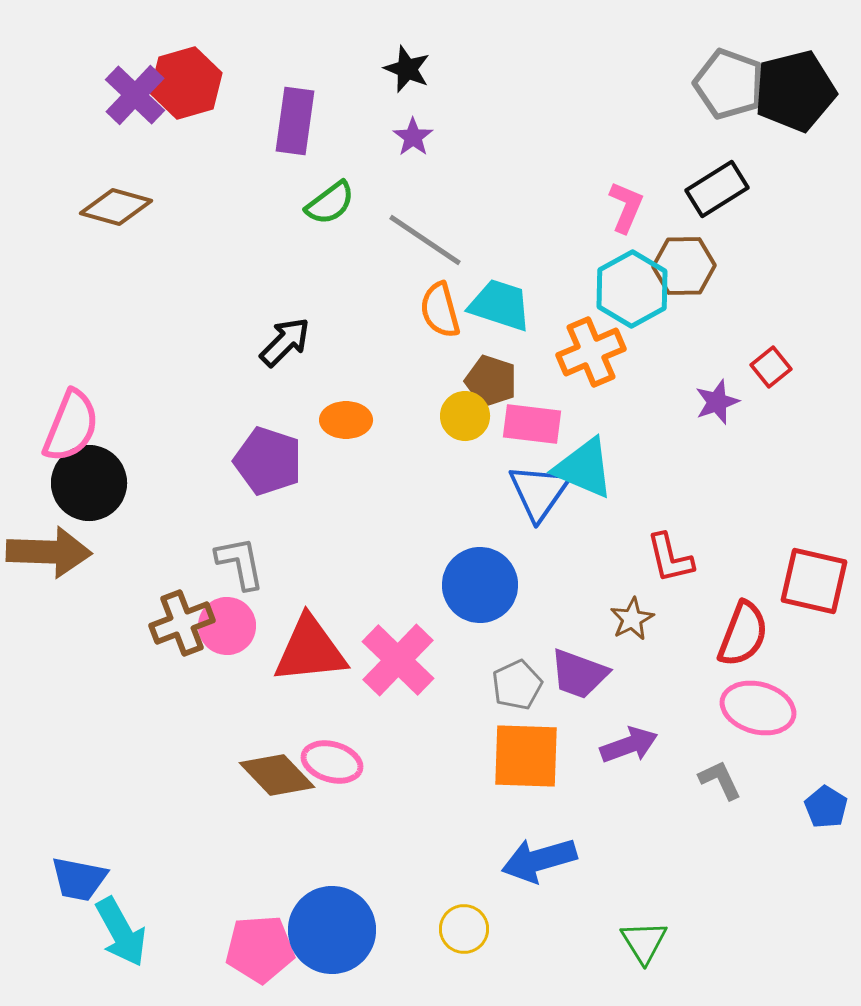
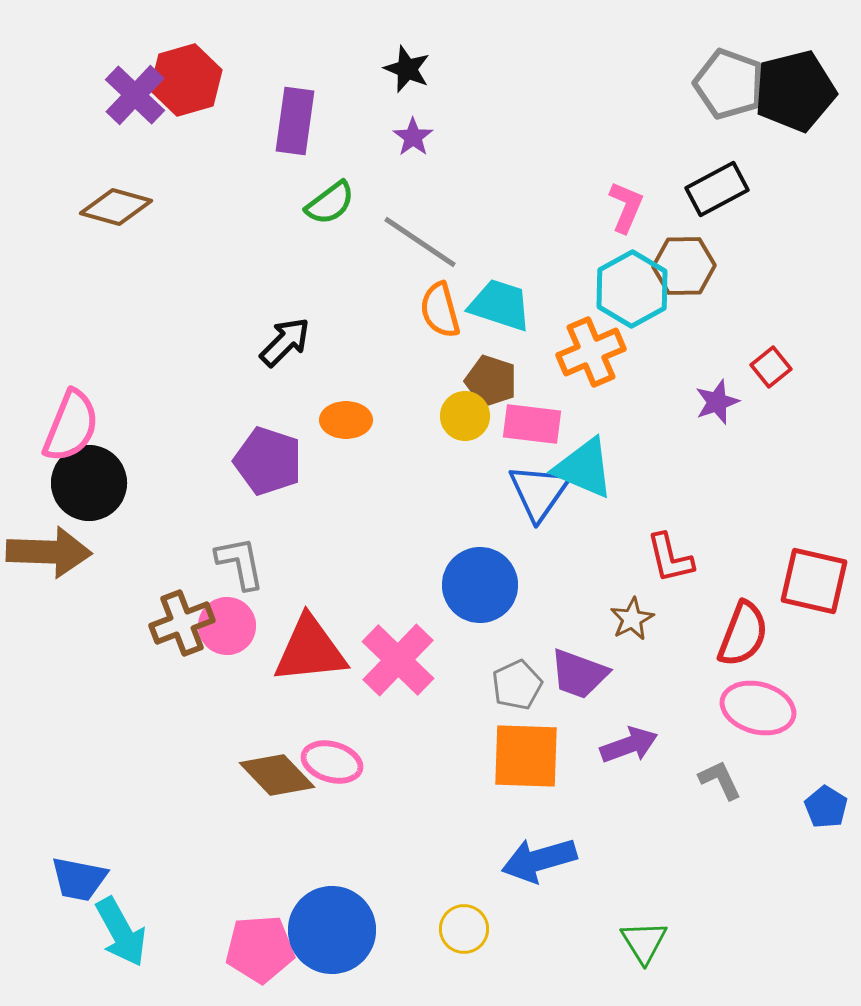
red hexagon at (186, 83): moved 3 px up
black rectangle at (717, 189): rotated 4 degrees clockwise
gray line at (425, 240): moved 5 px left, 2 px down
